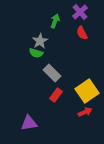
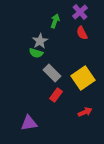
yellow square: moved 4 px left, 13 px up
